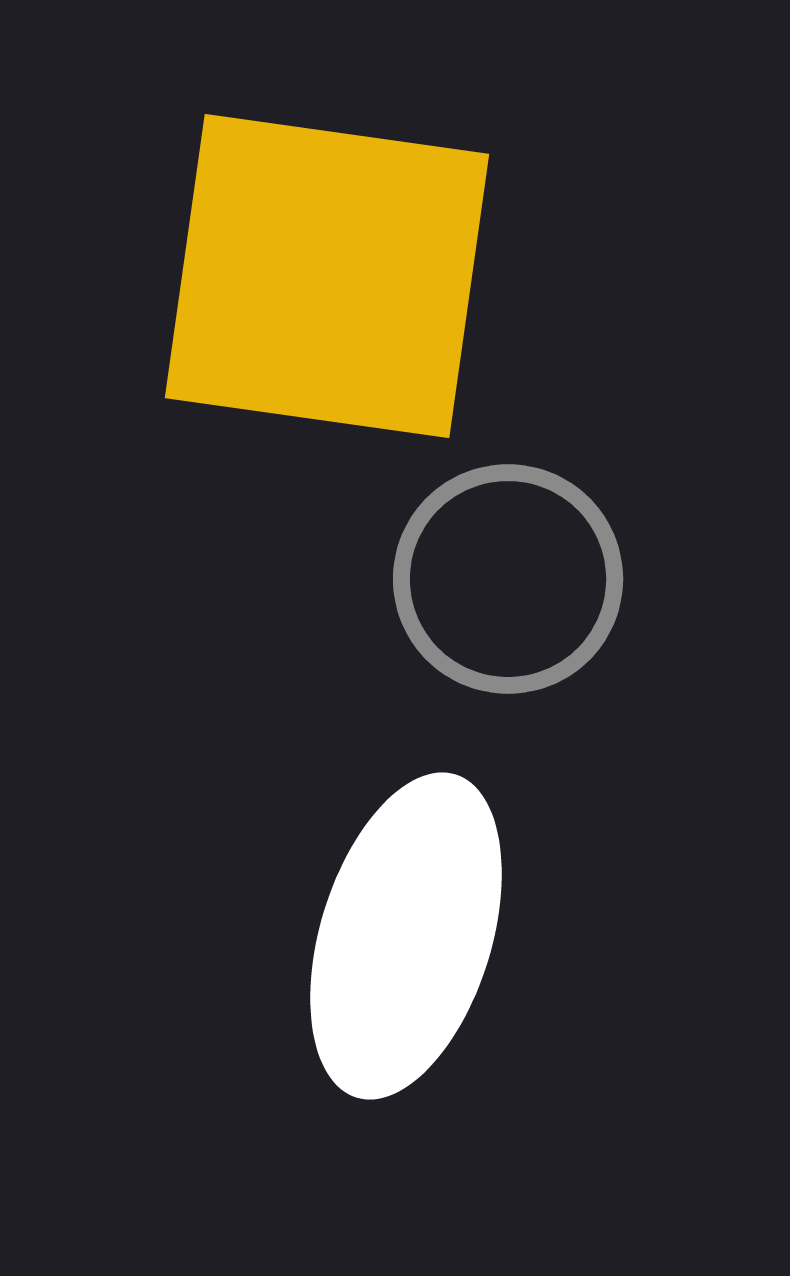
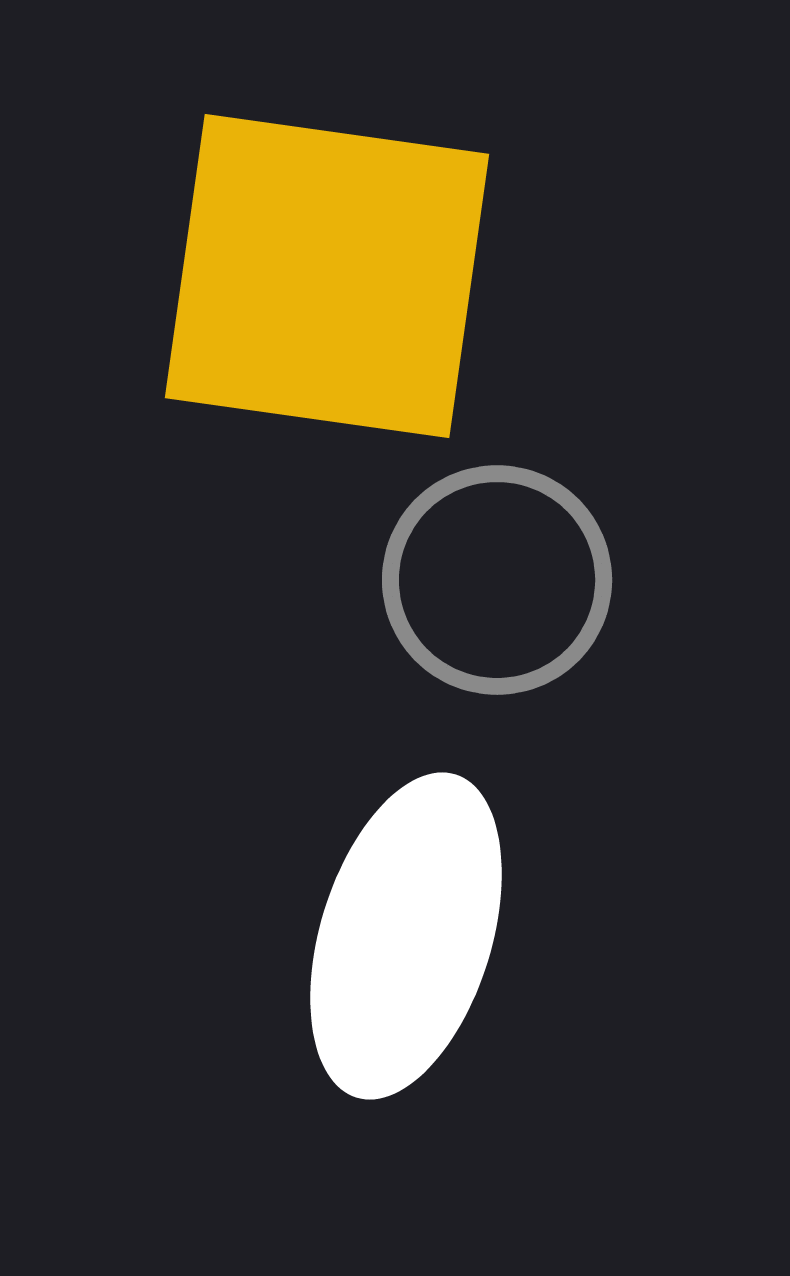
gray circle: moved 11 px left, 1 px down
